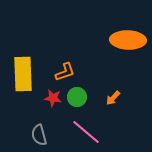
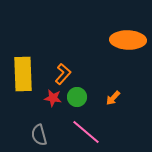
orange L-shape: moved 2 px left, 2 px down; rotated 30 degrees counterclockwise
